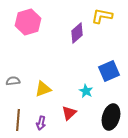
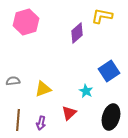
pink hexagon: moved 2 px left
blue square: rotated 10 degrees counterclockwise
